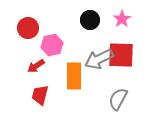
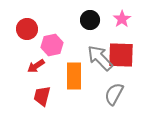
red circle: moved 1 px left, 1 px down
gray arrow: moved 1 px right, 1 px up; rotated 72 degrees clockwise
red trapezoid: moved 2 px right, 1 px down
gray semicircle: moved 4 px left, 5 px up
